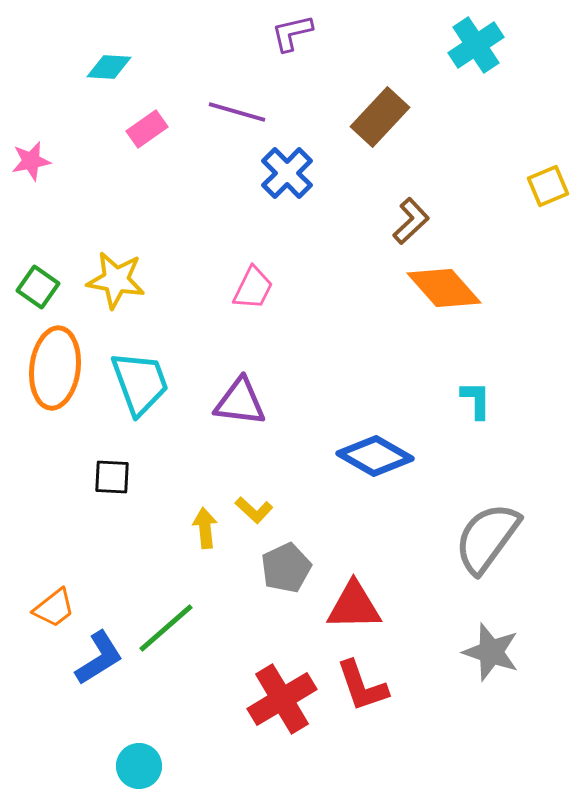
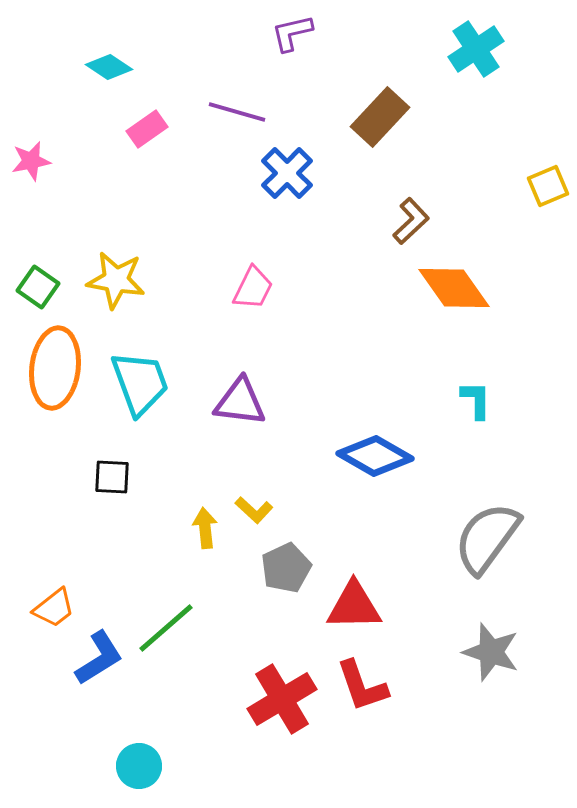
cyan cross: moved 4 px down
cyan diamond: rotated 30 degrees clockwise
orange diamond: moved 10 px right; rotated 6 degrees clockwise
